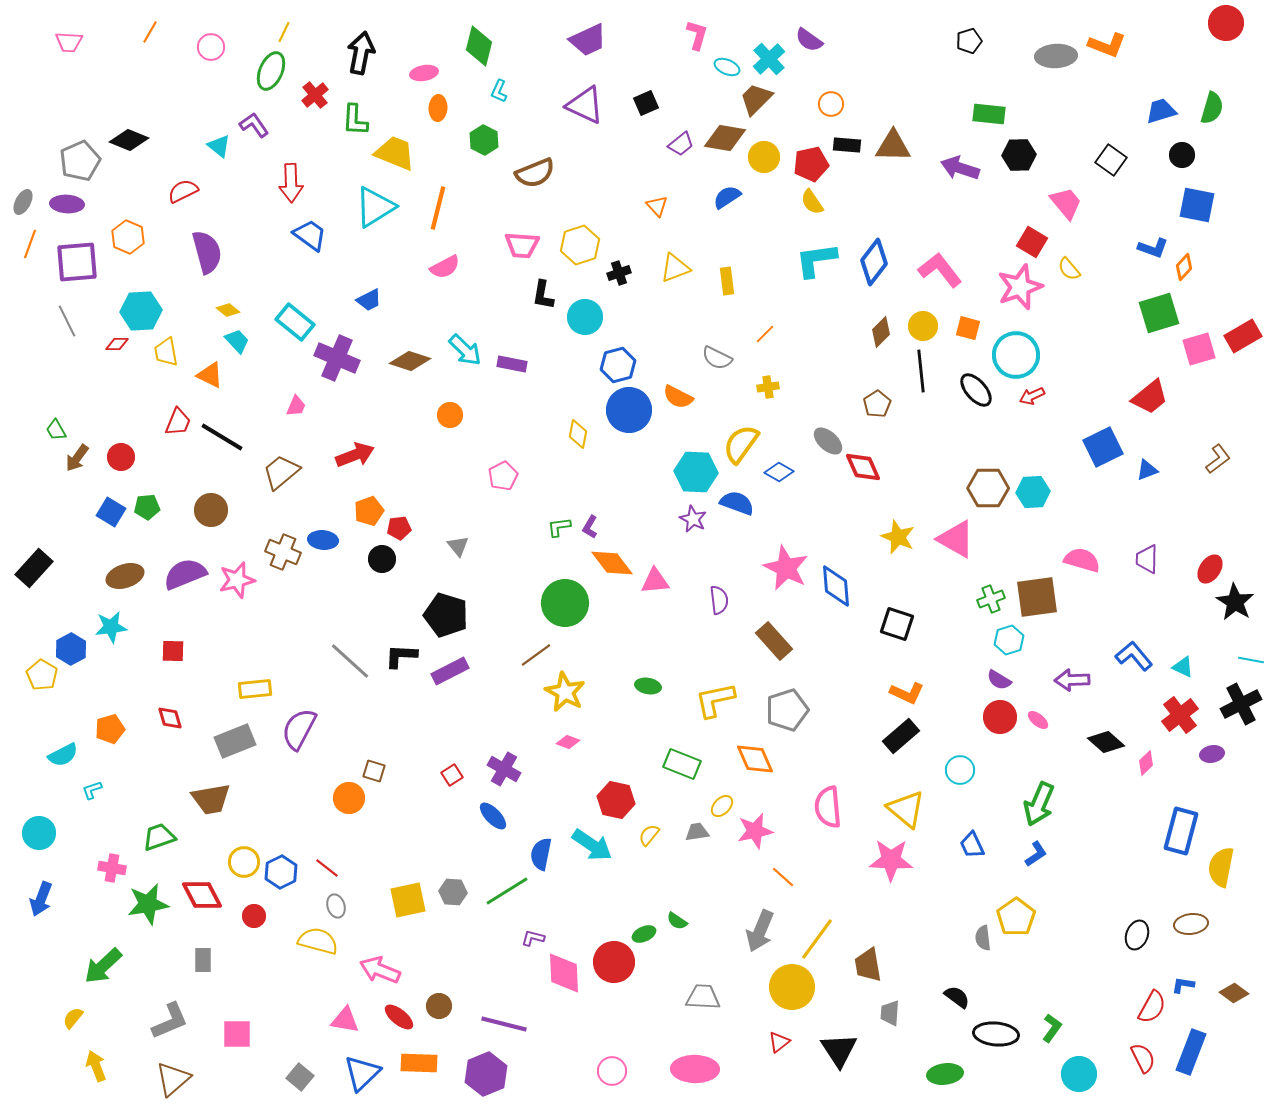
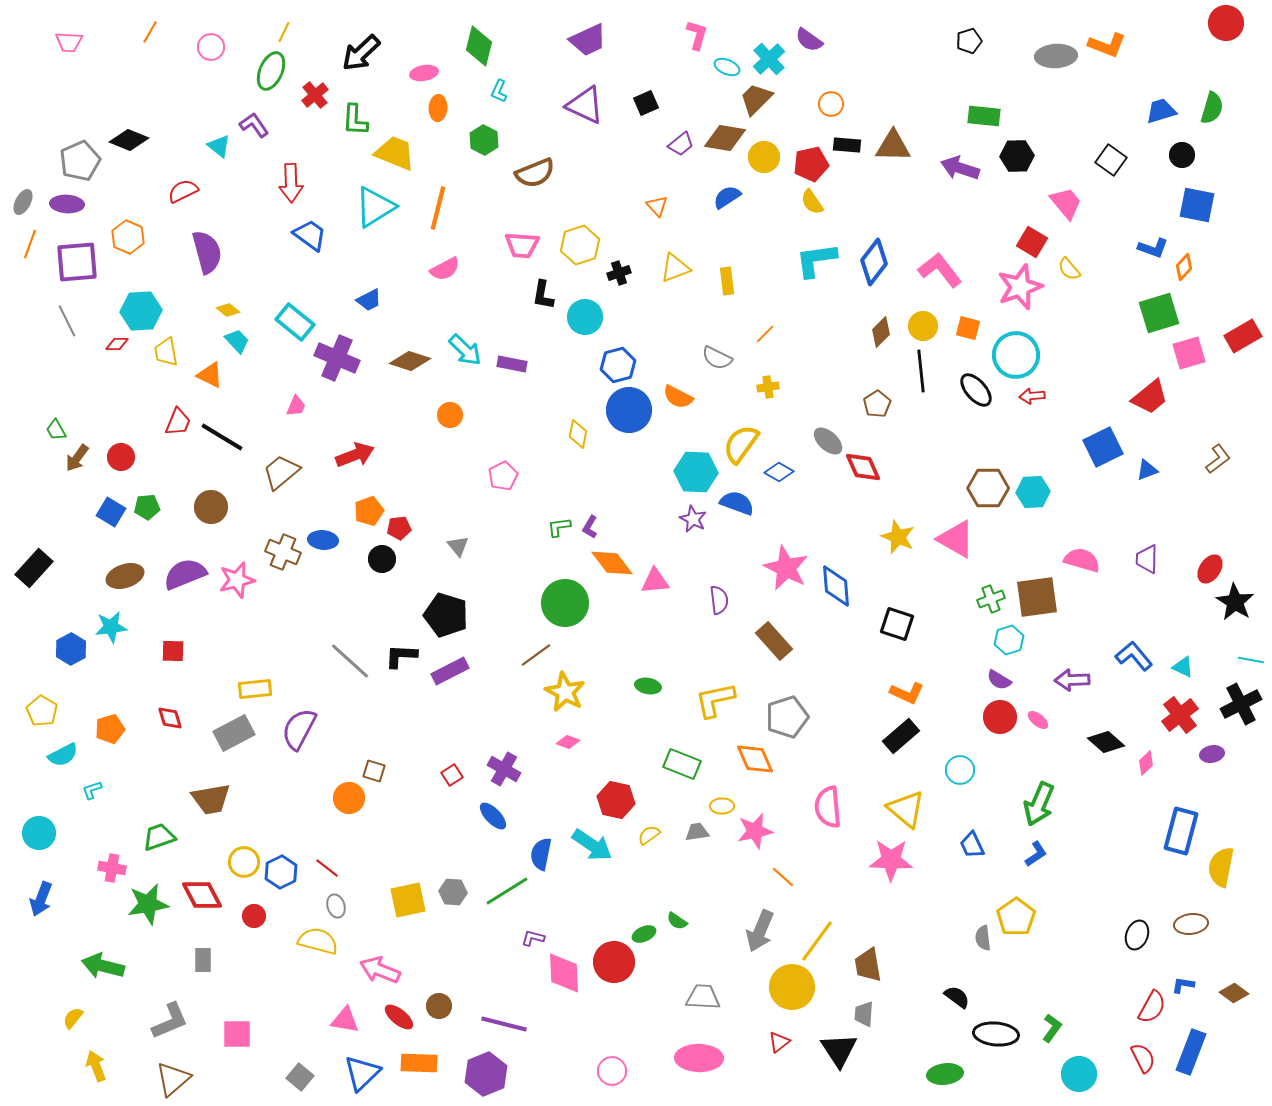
black arrow at (361, 53): rotated 144 degrees counterclockwise
green rectangle at (989, 114): moved 5 px left, 2 px down
black hexagon at (1019, 155): moved 2 px left, 1 px down
pink semicircle at (445, 267): moved 2 px down
pink square at (1199, 349): moved 10 px left, 4 px down
red arrow at (1032, 396): rotated 20 degrees clockwise
brown circle at (211, 510): moved 3 px up
yellow pentagon at (42, 675): moved 36 px down
gray pentagon at (787, 710): moved 7 px down
gray rectangle at (235, 741): moved 1 px left, 8 px up; rotated 6 degrees counterclockwise
yellow ellipse at (722, 806): rotated 45 degrees clockwise
yellow semicircle at (649, 835): rotated 15 degrees clockwise
yellow line at (817, 939): moved 2 px down
green arrow at (103, 966): rotated 57 degrees clockwise
gray trapezoid at (890, 1013): moved 26 px left, 1 px down
pink ellipse at (695, 1069): moved 4 px right, 11 px up
